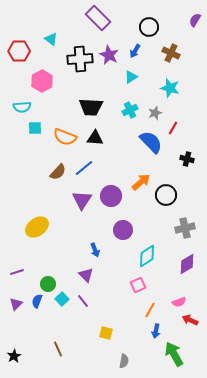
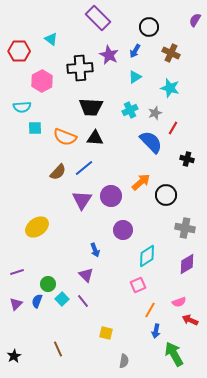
black cross at (80, 59): moved 9 px down
cyan triangle at (131, 77): moved 4 px right
gray cross at (185, 228): rotated 24 degrees clockwise
